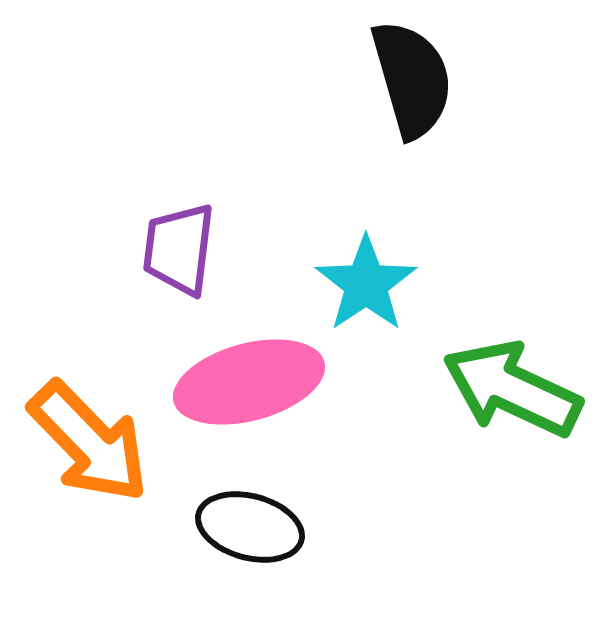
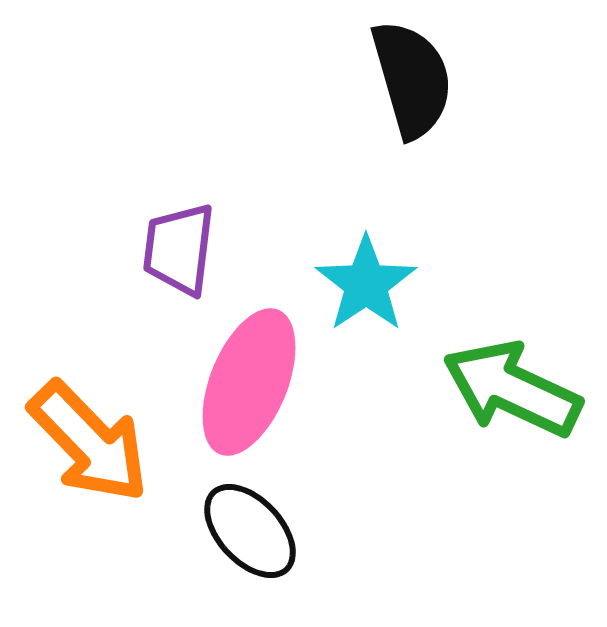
pink ellipse: rotated 53 degrees counterclockwise
black ellipse: moved 4 px down; rotated 32 degrees clockwise
